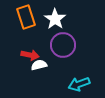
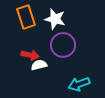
white star: rotated 20 degrees counterclockwise
